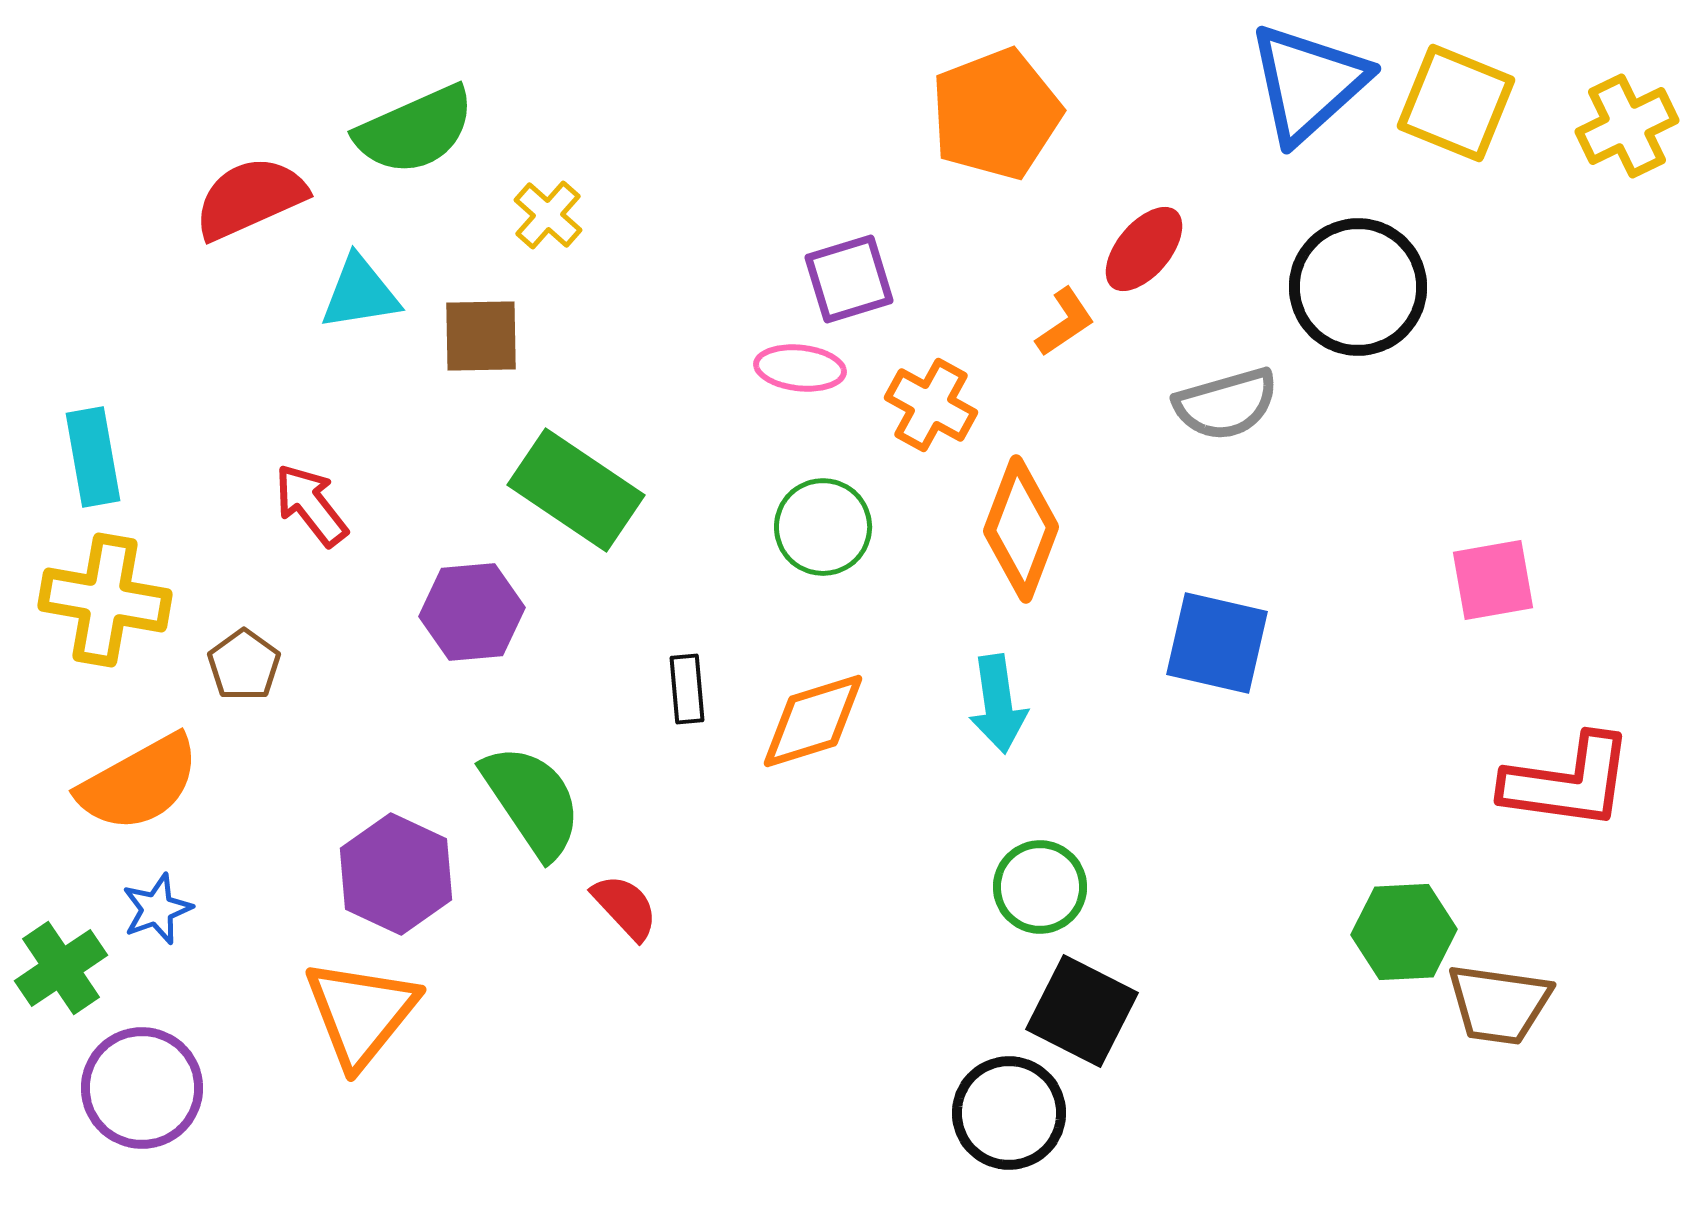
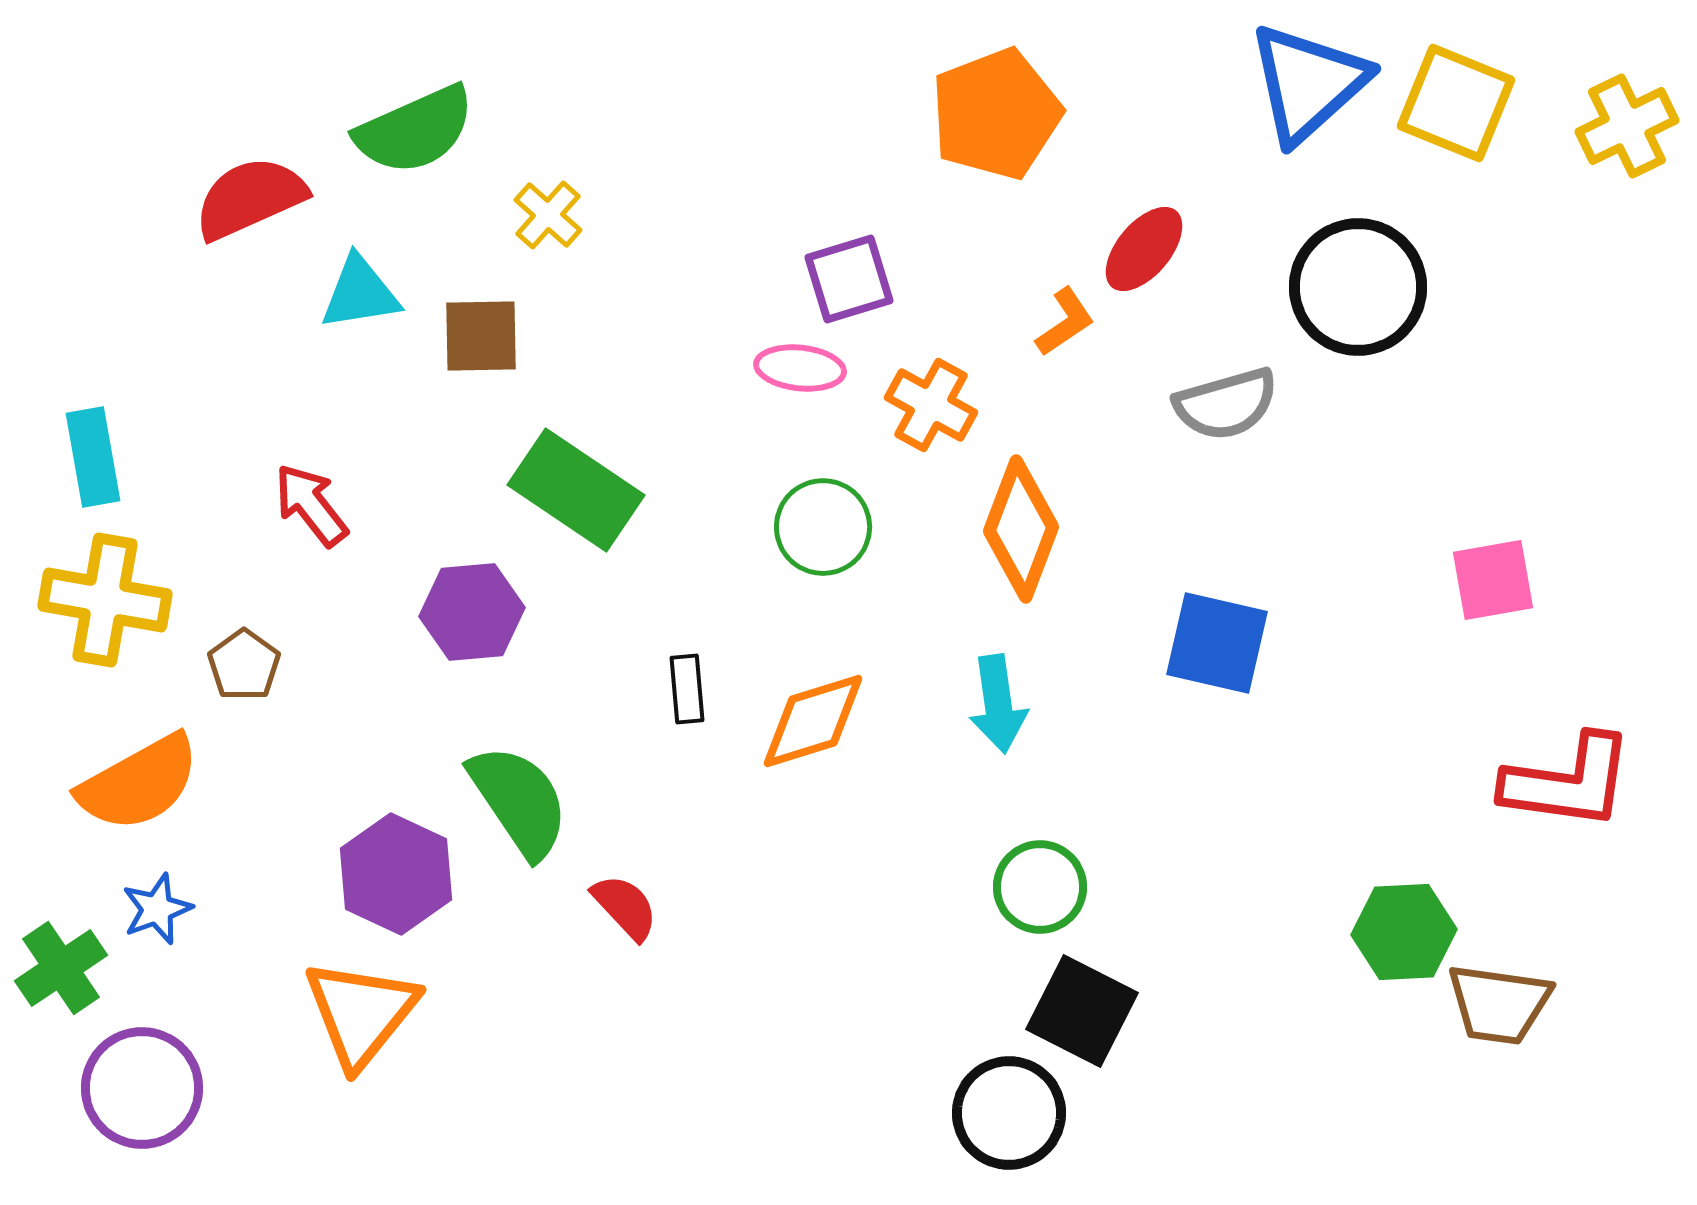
green semicircle at (532, 801): moved 13 px left
